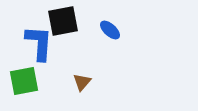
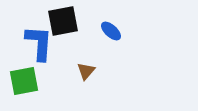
blue ellipse: moved 1 px right, 1 px down
brown triangle: moved 4 px right, 11 px up
